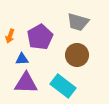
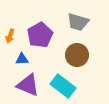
purple pentagon: moved 2 px up
purple triangle: moved 2 px right, 2 px down; rotated 20 degrees clockwise
